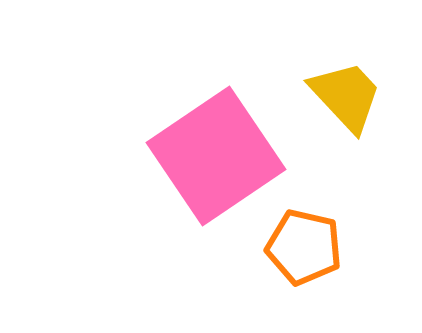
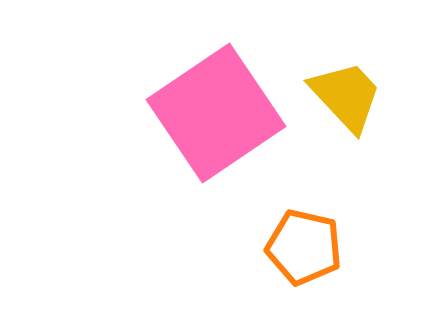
pink square: moved 43 px up
